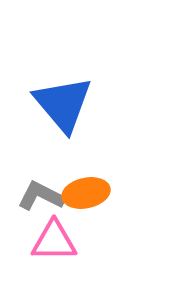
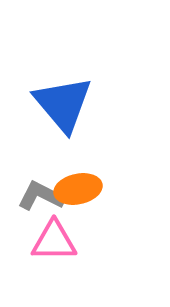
orange ellipse: moved 8 px left, 4 px up
